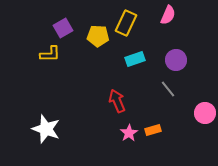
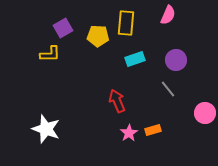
yellow rectangle: rotated 20 degrees counterclockwise
